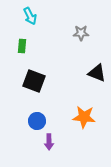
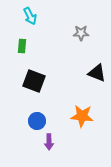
orange star: moved 2 px left, 1 px up
